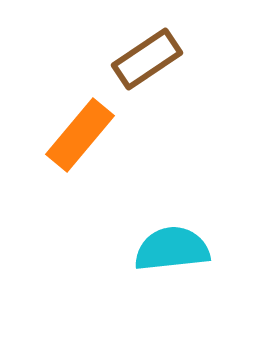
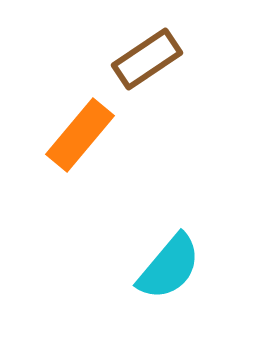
cyan semicircle: moved 3 px left, 18 px down; rotated 136 degrees clockwise
